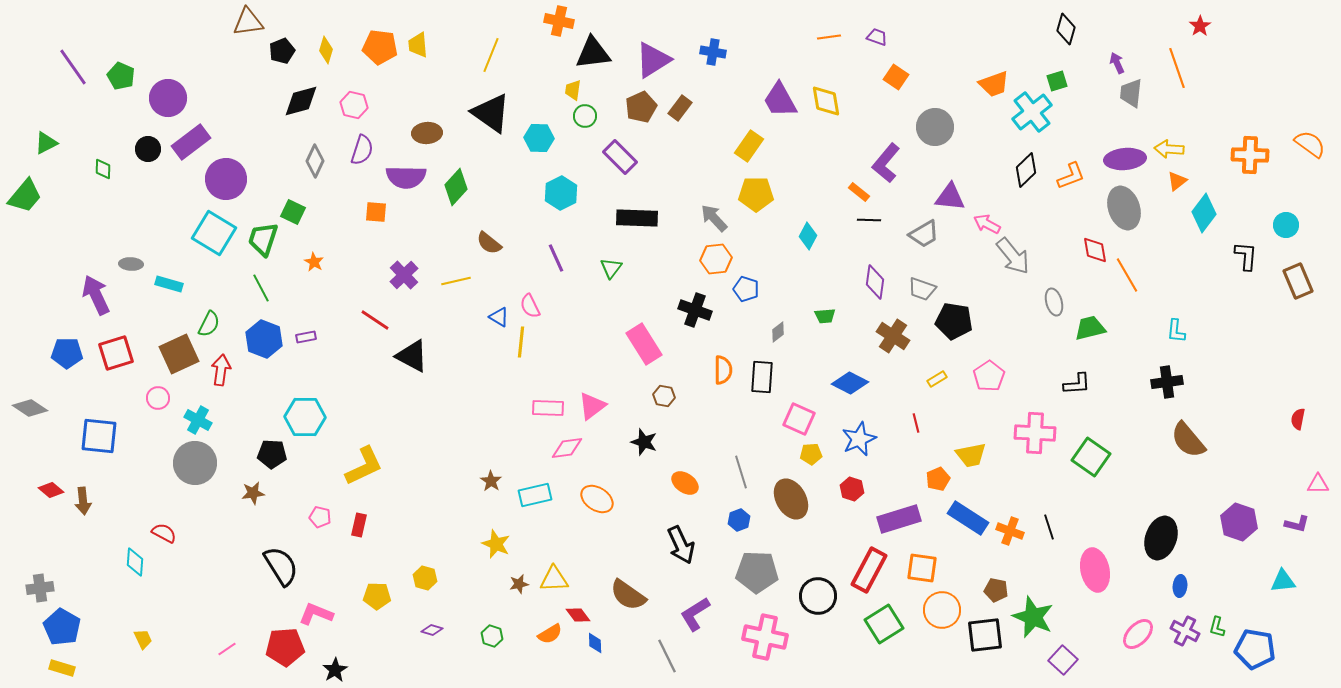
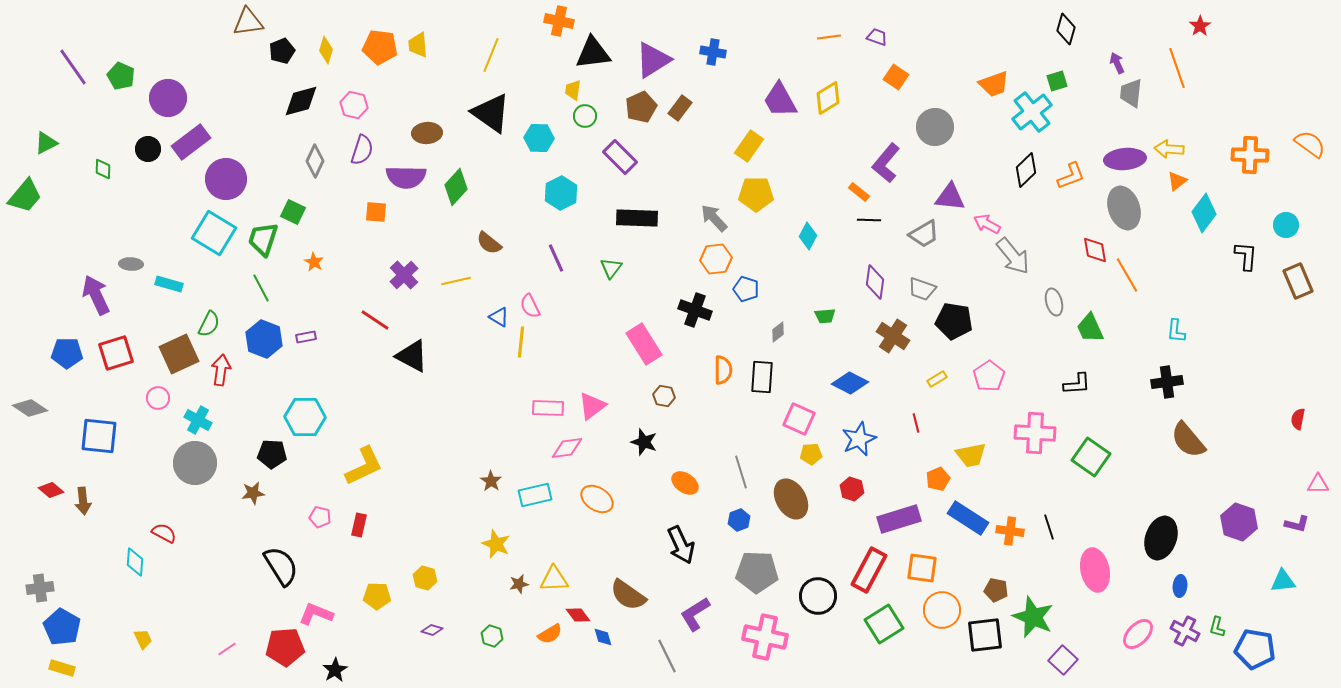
yellow diamond at (826, 101): moved 2 px right, 3 px up; rotated 68 degrees clockwise
green trapezoid at (1090, 328): rotated 100 degrees counterclockwise
orange cross at (1010, 531): rotated 12 degrees counterclockwise
blue diamond at (595, 643): moved 8 px right, 6 px up; rotated 15 degrees counterclockwise
